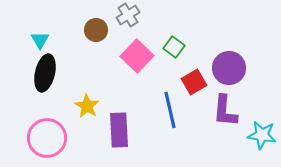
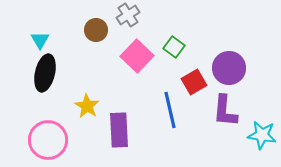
pink circle: moved 1 px right, 2 px down
